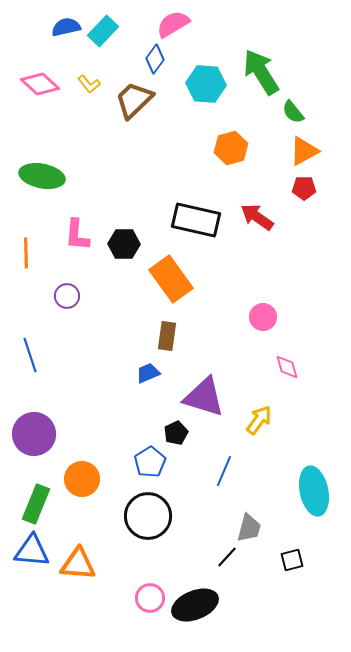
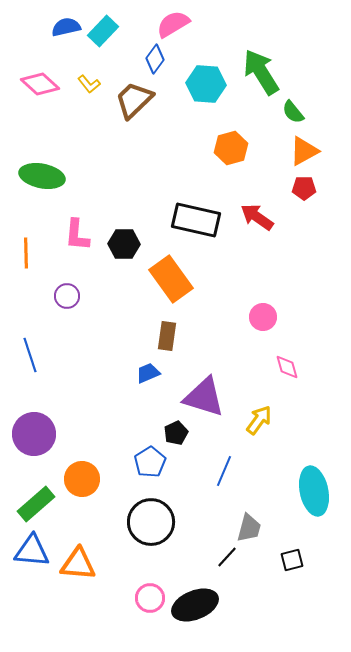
green rectangle at (36, 504): rotated 27 degrees clockwise
black circle at (148, 516): moved 3 px right, 6 px down
